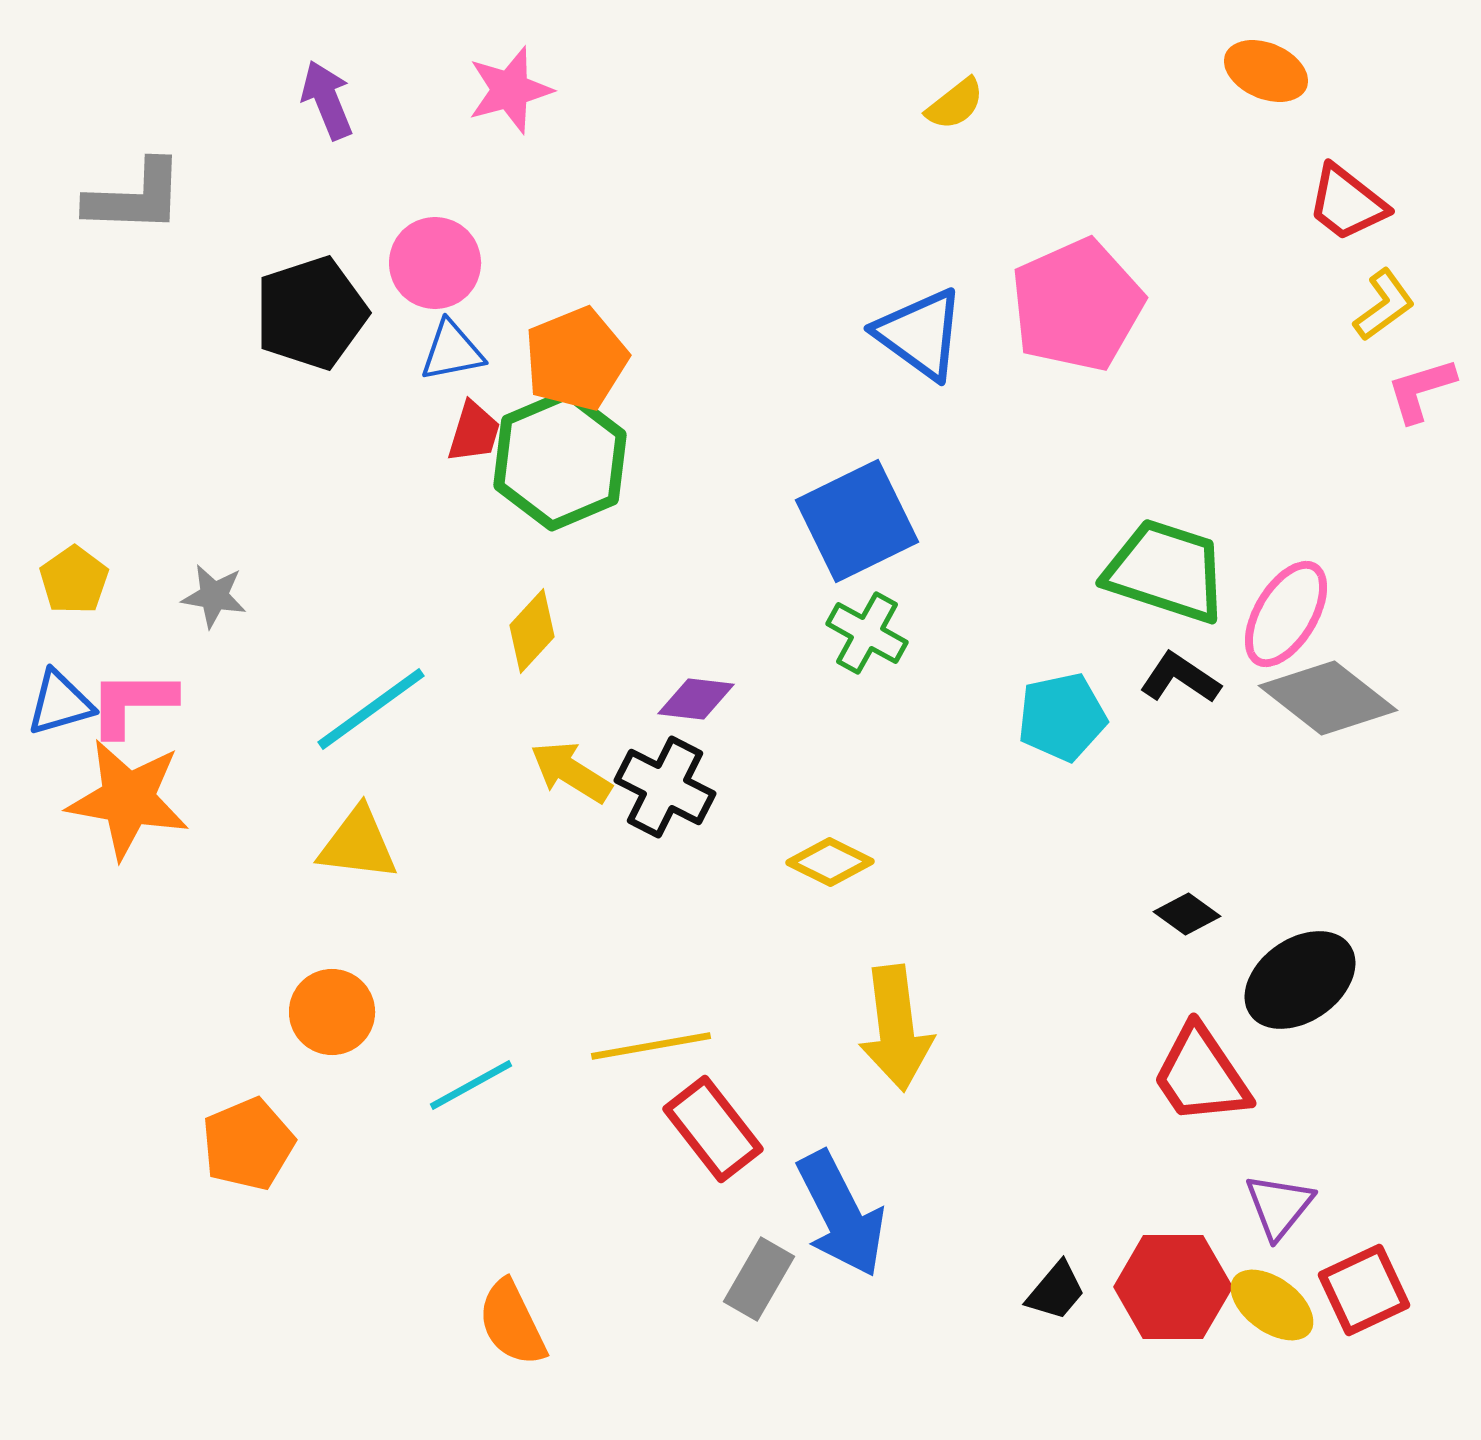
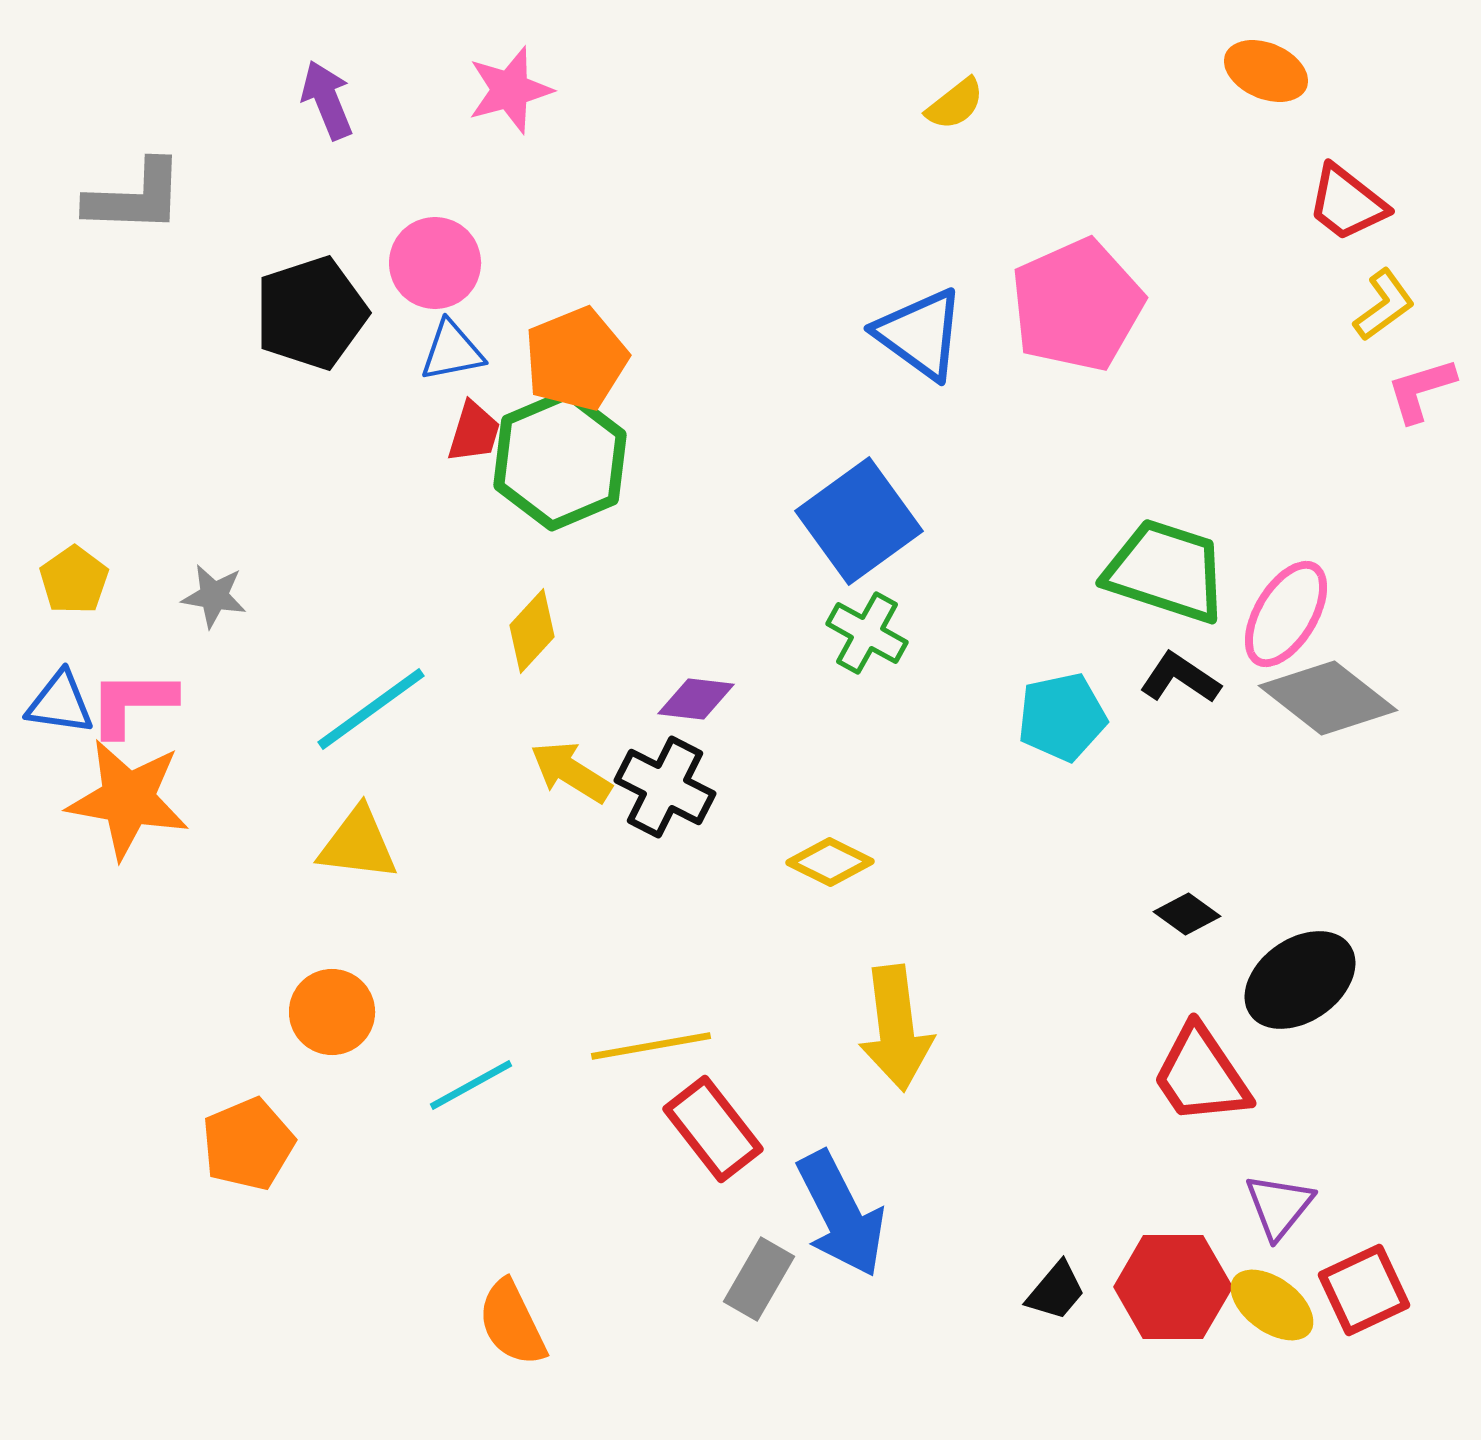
blue square at (857, 521): moved 2 px right; rotated 10 degrees counterclockwise
blue triangle at (60, 703): rotated 24 degrees clockwise
